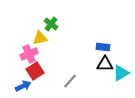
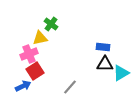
gray line: moved 6 px down
